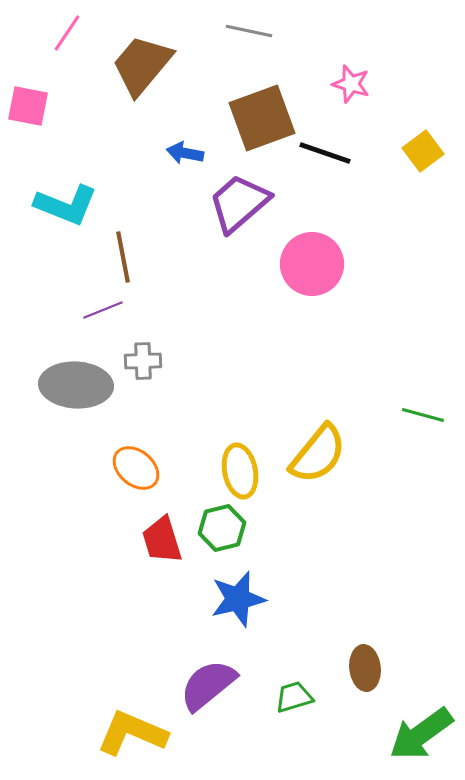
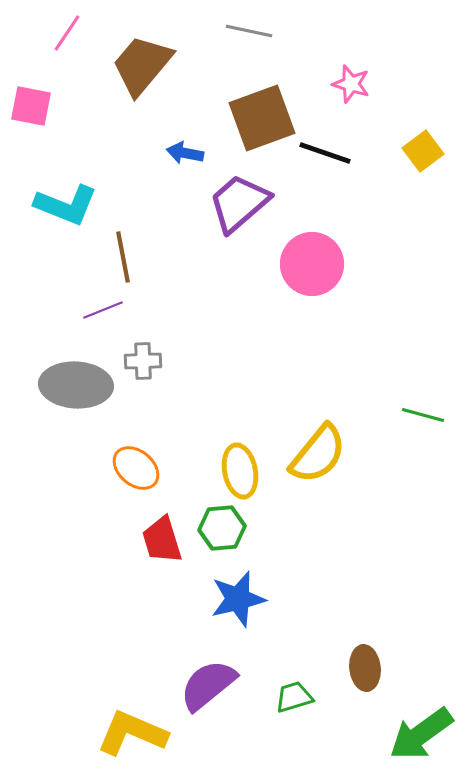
pink square: moved 3 px right
green hexagon: rotated 9 degrees clockwise
